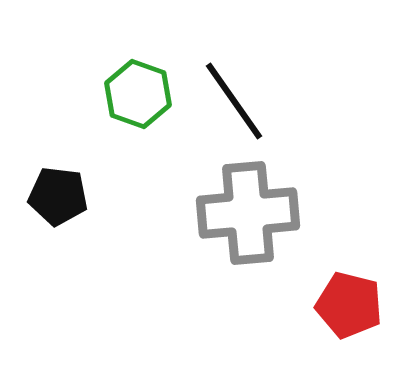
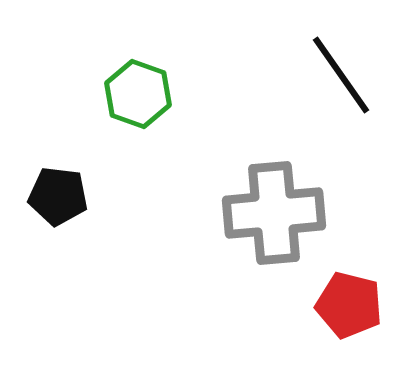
black line: moved 107 px right, 26 px up
gray cross: moved 26 px right
